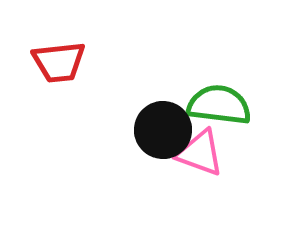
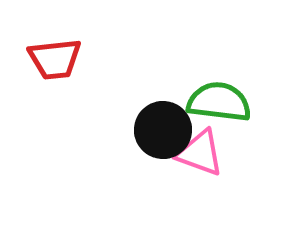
red trapezoid: moved 4 px left, 3 px up
green semicircle: moved 3 px up
